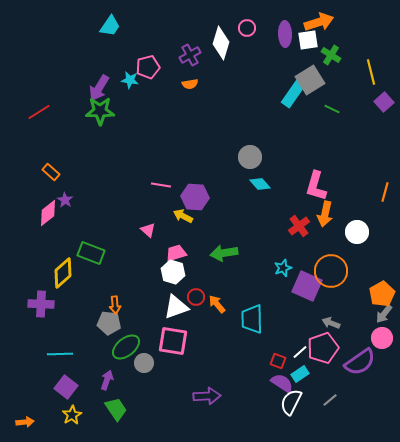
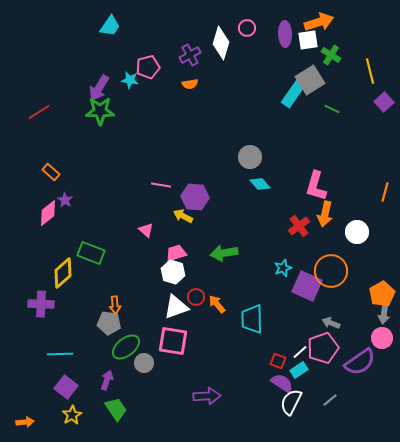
yellow line at (371, 72): moved 1 px left, 1 px up
pink triangle at (148, 230): moved 2 px left
gray arrow at (384, 314): rotated 30 degrees counterclockwise
cyan rectangle at (300, 374): moved 1 px left, 4 px up
